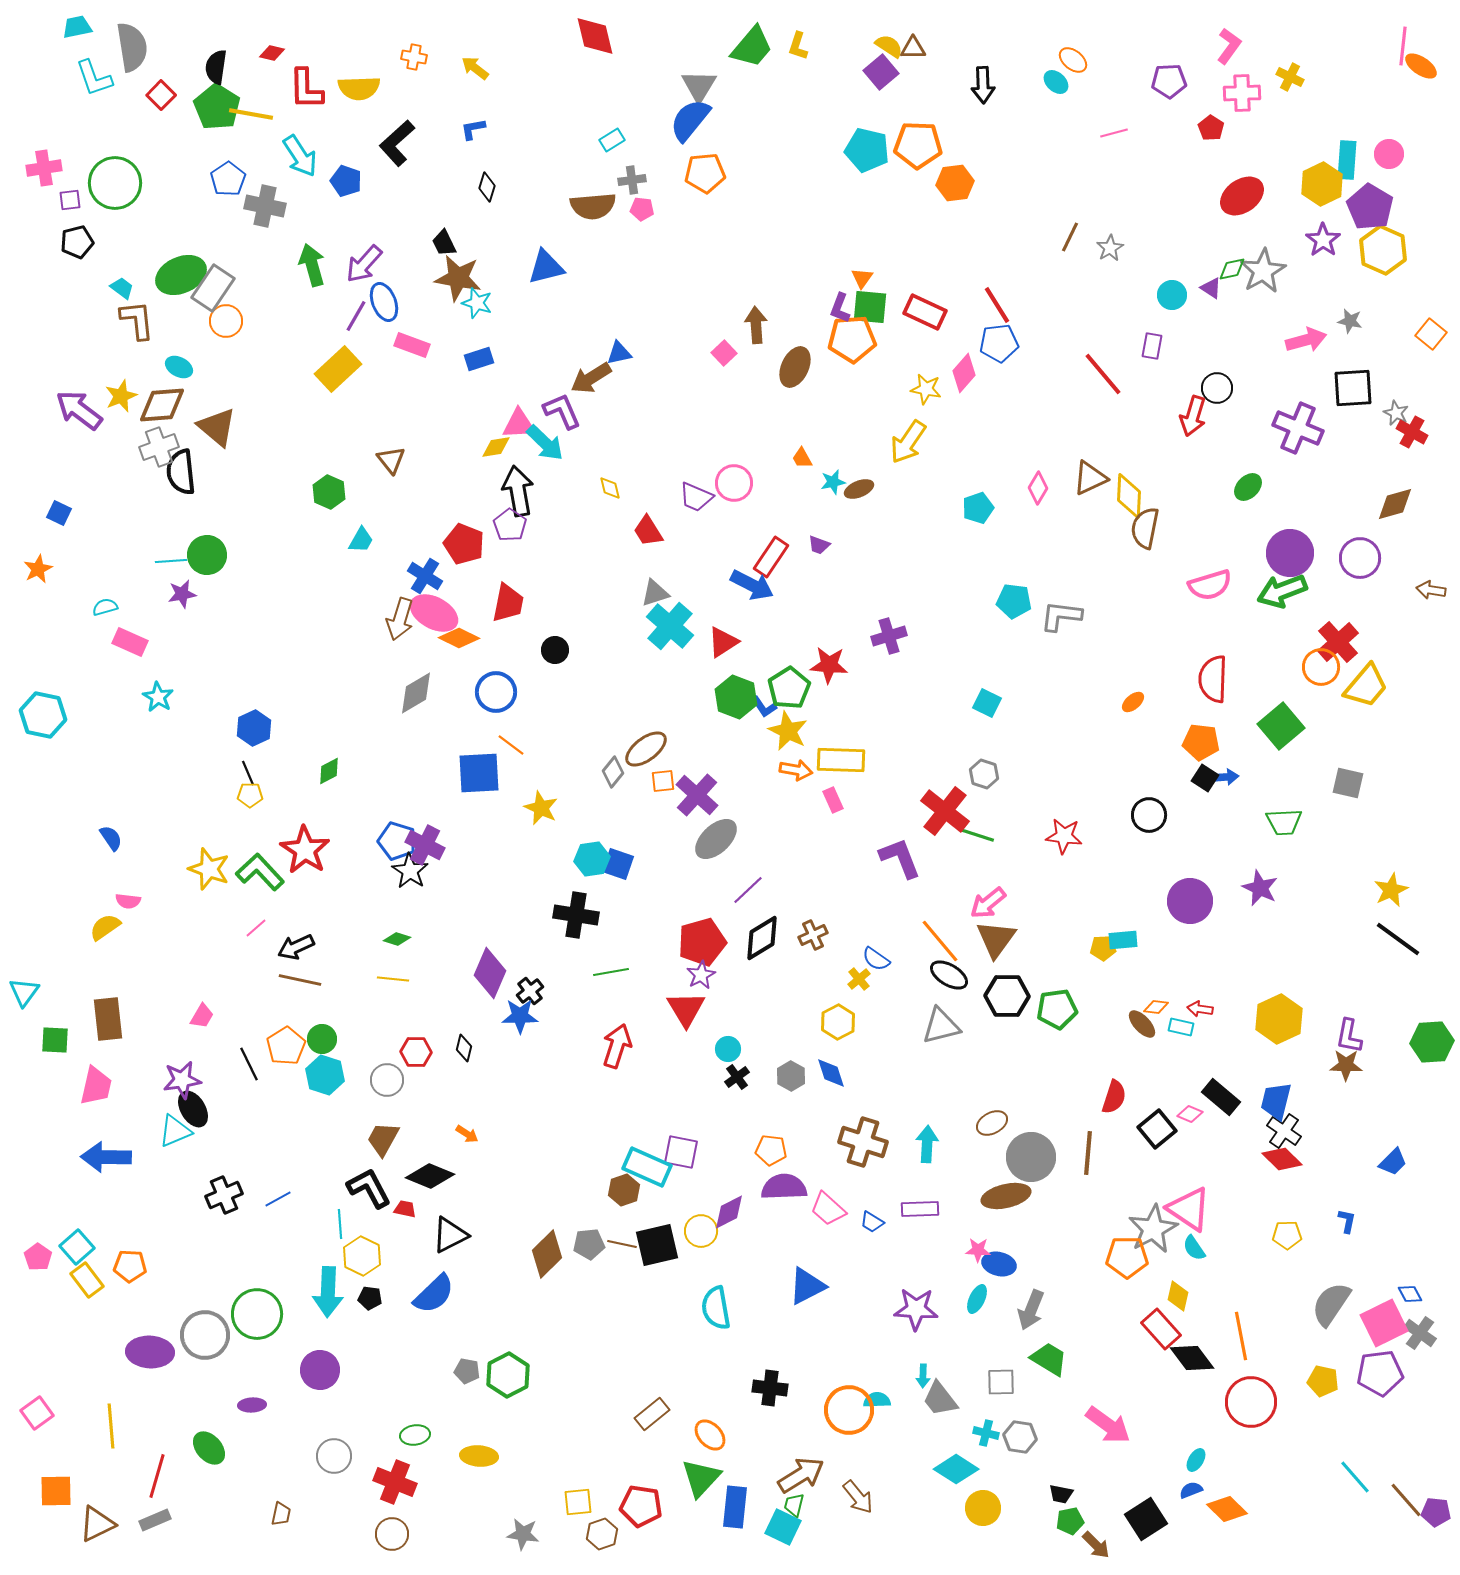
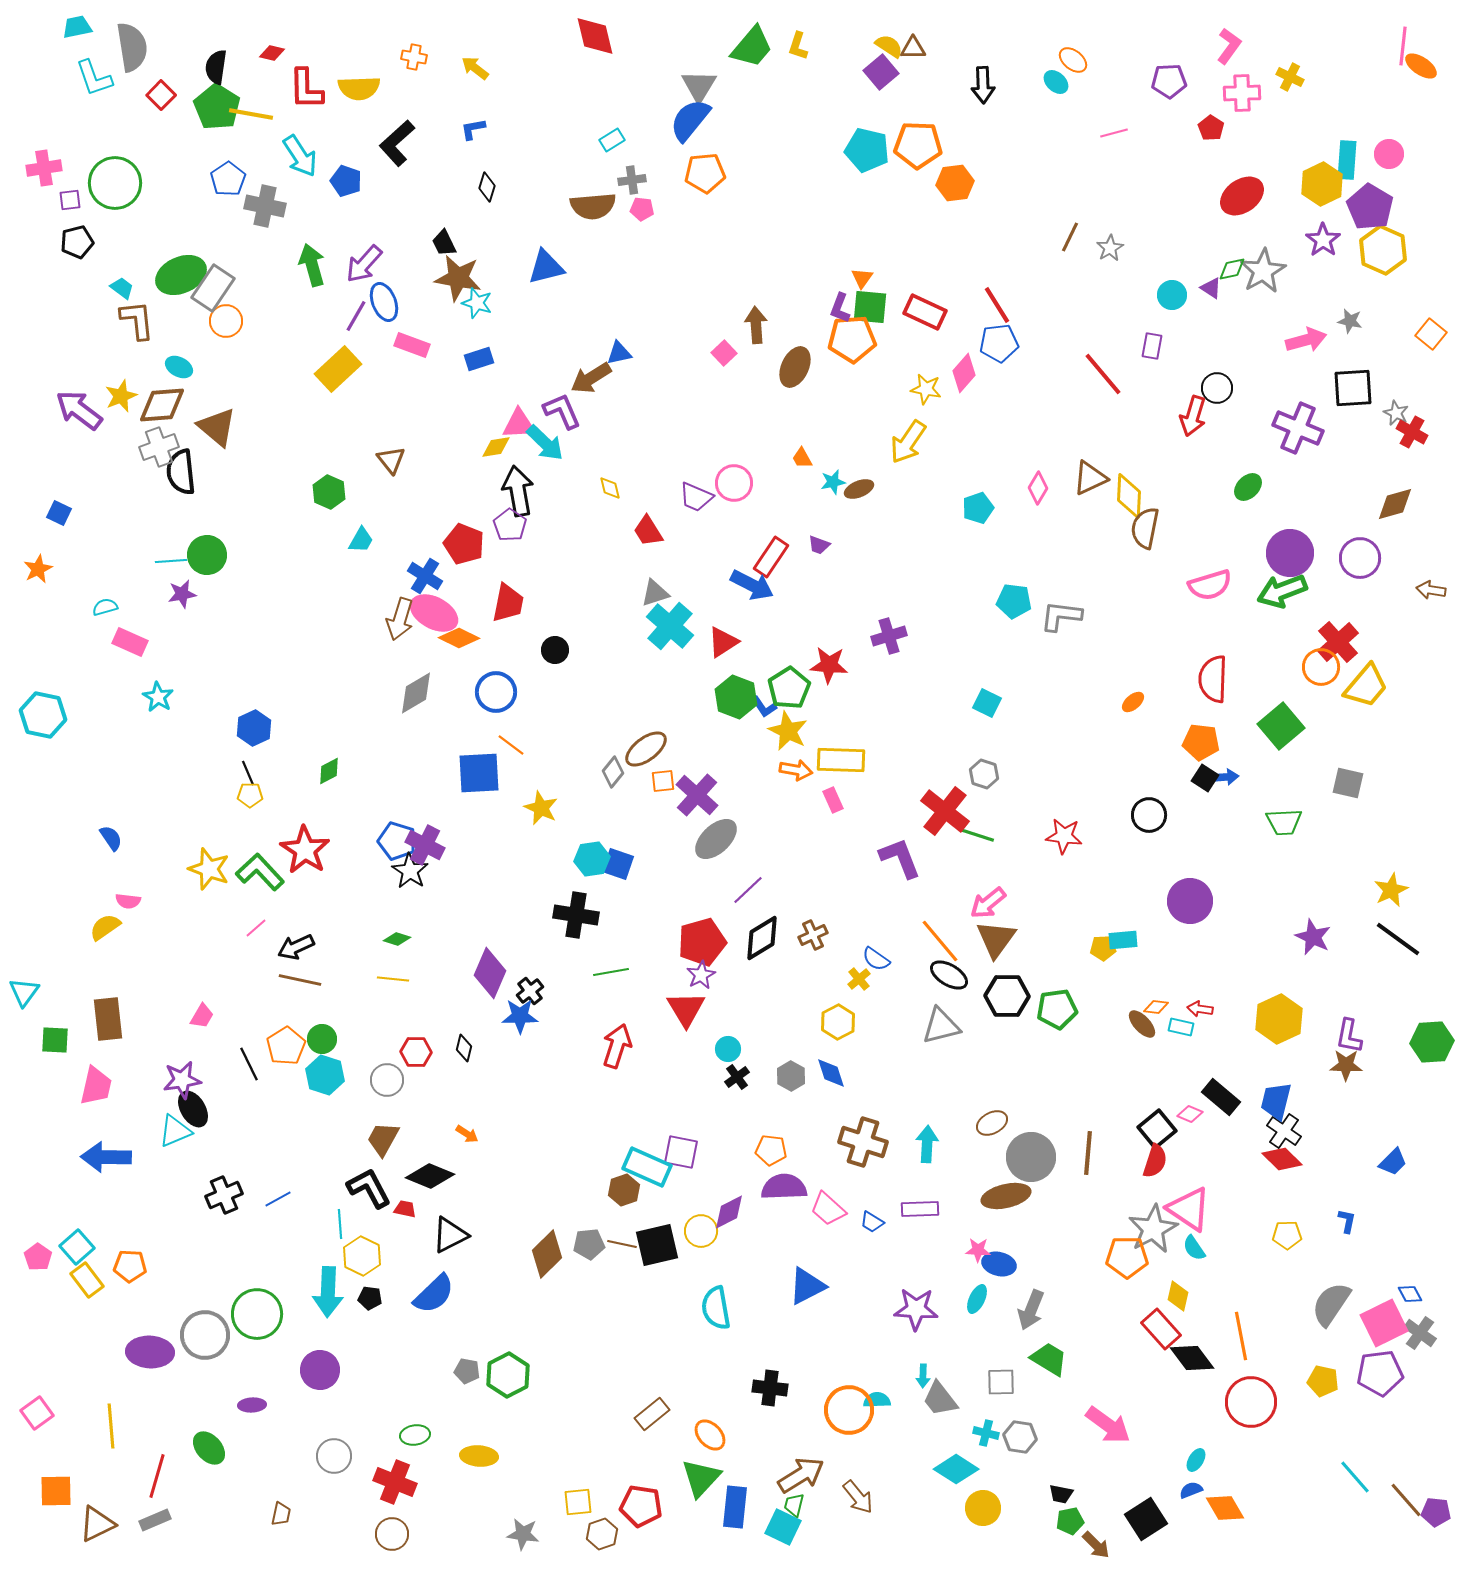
purple star at (1260, 888): moved 53 px right, 49 px down
red semicircle at (1114, 1097): moved 41 px right, 64 px down
orange diamond at (1227, 1509): moved 2 px left, 1 px up; rotated 15 degrees clockwise
